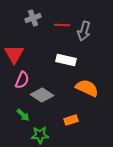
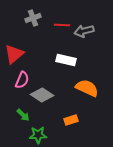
gray arrow: rotated 60 degrees clockwise
red triangle: rotated 20 degrees clockwise
green star: moved 2 px left
